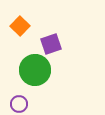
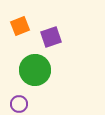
orange square: rotated 24 degrees clockwise
purple square: moved 7 px up
